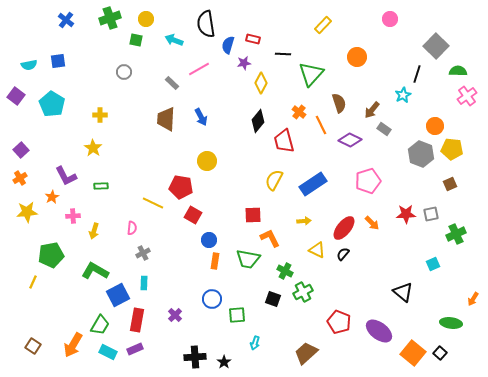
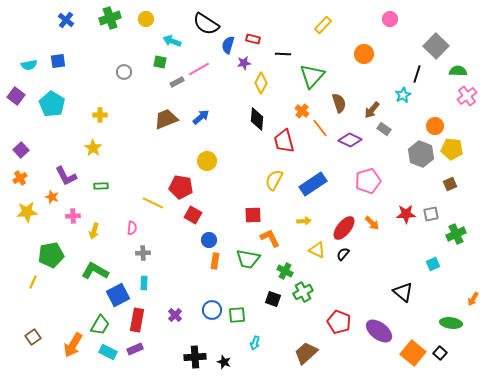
black semicircle at (206, 24): rotated 48 degrees counterclockwise
green square at (136, 40): moved 24 px right, 22 px down
cyan arrow at (174, 40): moved 2 px left, 1 px down
orange circle at (357, 57): moved 7 px right, 3 px up
green triangle at (311, 74): moved 1 px right, 2 px down
gray rectangle at (172, 83): moved 5 px right, 1 px up; rotated 72 degrees counterclockwise
orange cross at (299, 112): moved 3 px right, 1 px up
blue arrow at (201, 117): rotated 102 degrees counterclockwise
brown trapezoid at (166, 119): rotated 65 degrees clockwise
black diamond at (258, 121): moved 1 px left, 2 px up; rotated 35 degrees counterclockwise
orange line at (321, 125): moved 1 px left, 3 px down; rotated 12 degrees counterclockwise
orange star at (52, 197): rotated 24 degrees counterclockwise
gray cross at (143, 253): rotated 24 degrees clockwise
blue circle at (212, 299): moved 11 px down
brown square at (33, 346): moved 9 px up; rotated 21 degrees clockwise
black star at (224, 362): rotated 16 degrees counterclockwise
